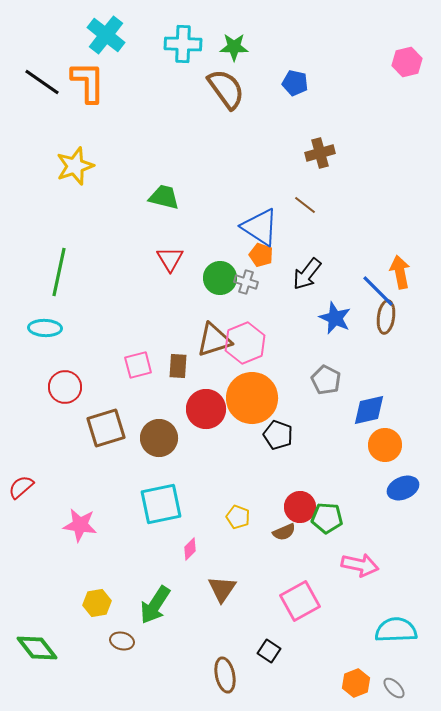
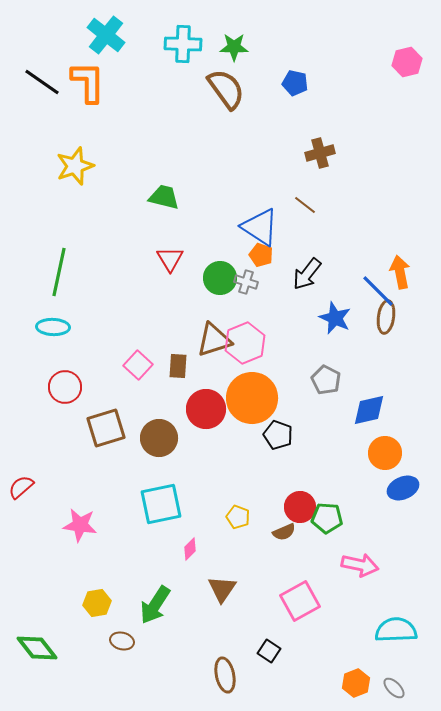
cyan ellipse at (45, 328): moved 8 px right, 1 px up
pink square at (138, 365): rotated 32 degrees counterclockwise
orange circle at (385, 445): moved 8 px down
